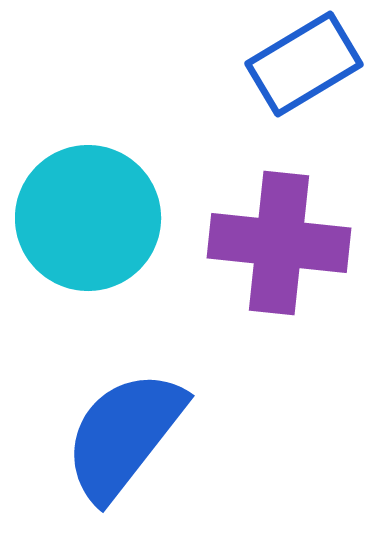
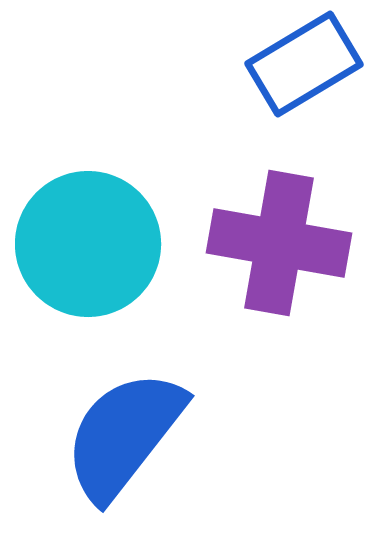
cyan circle: moved 26 px down
purple cross: rotated 4 degrees clockwise
